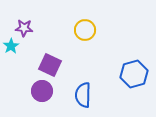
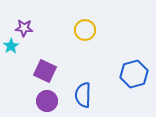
purple square: moved 5 px left, 6 px down
purple circle: moved 5 px right, 10 px down
